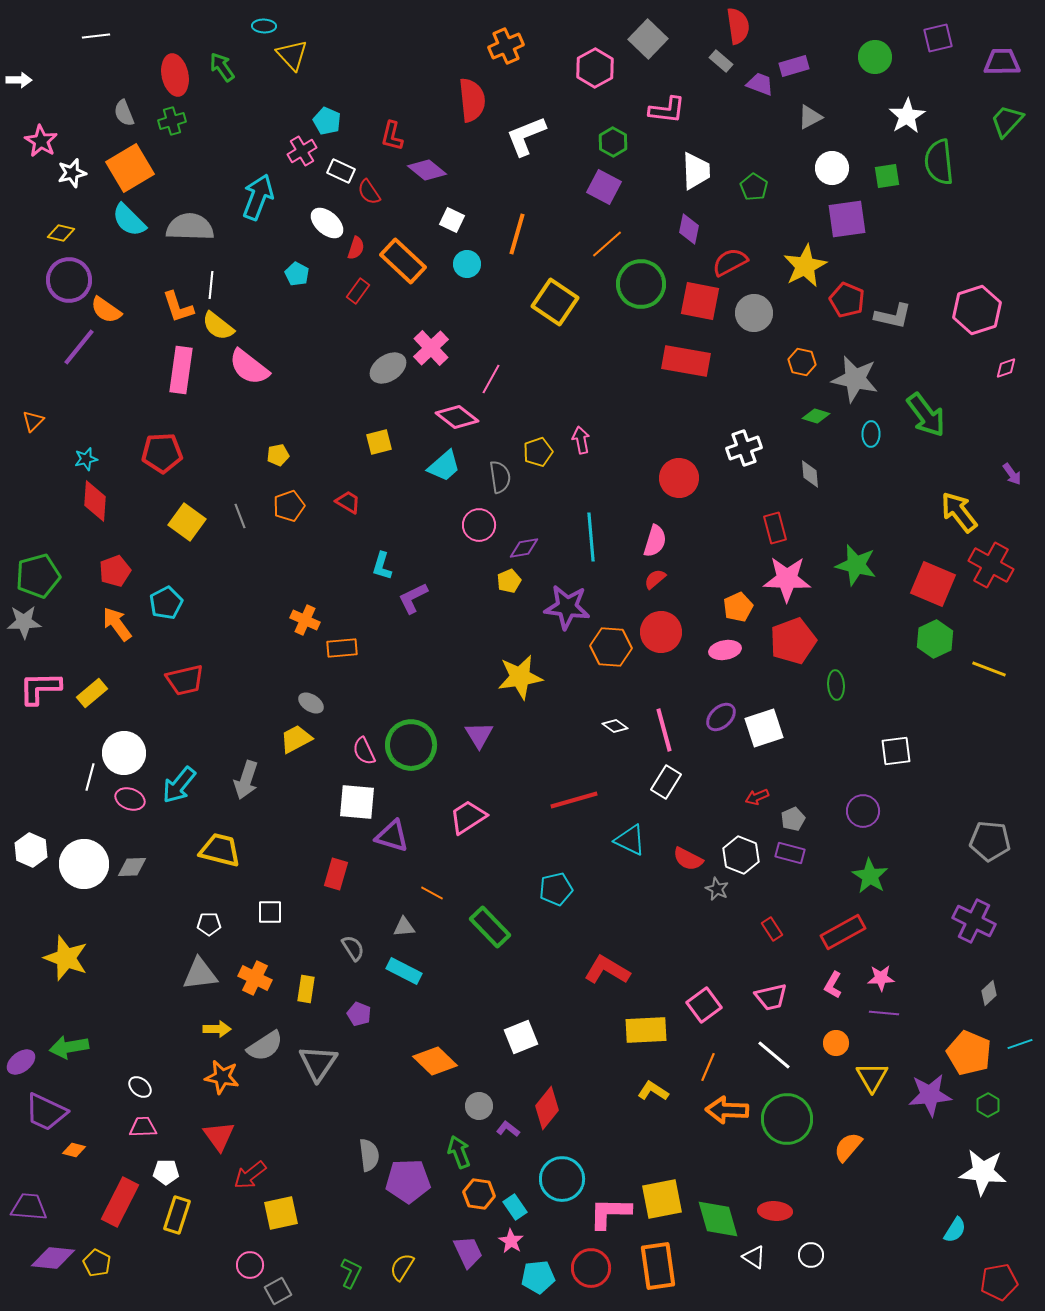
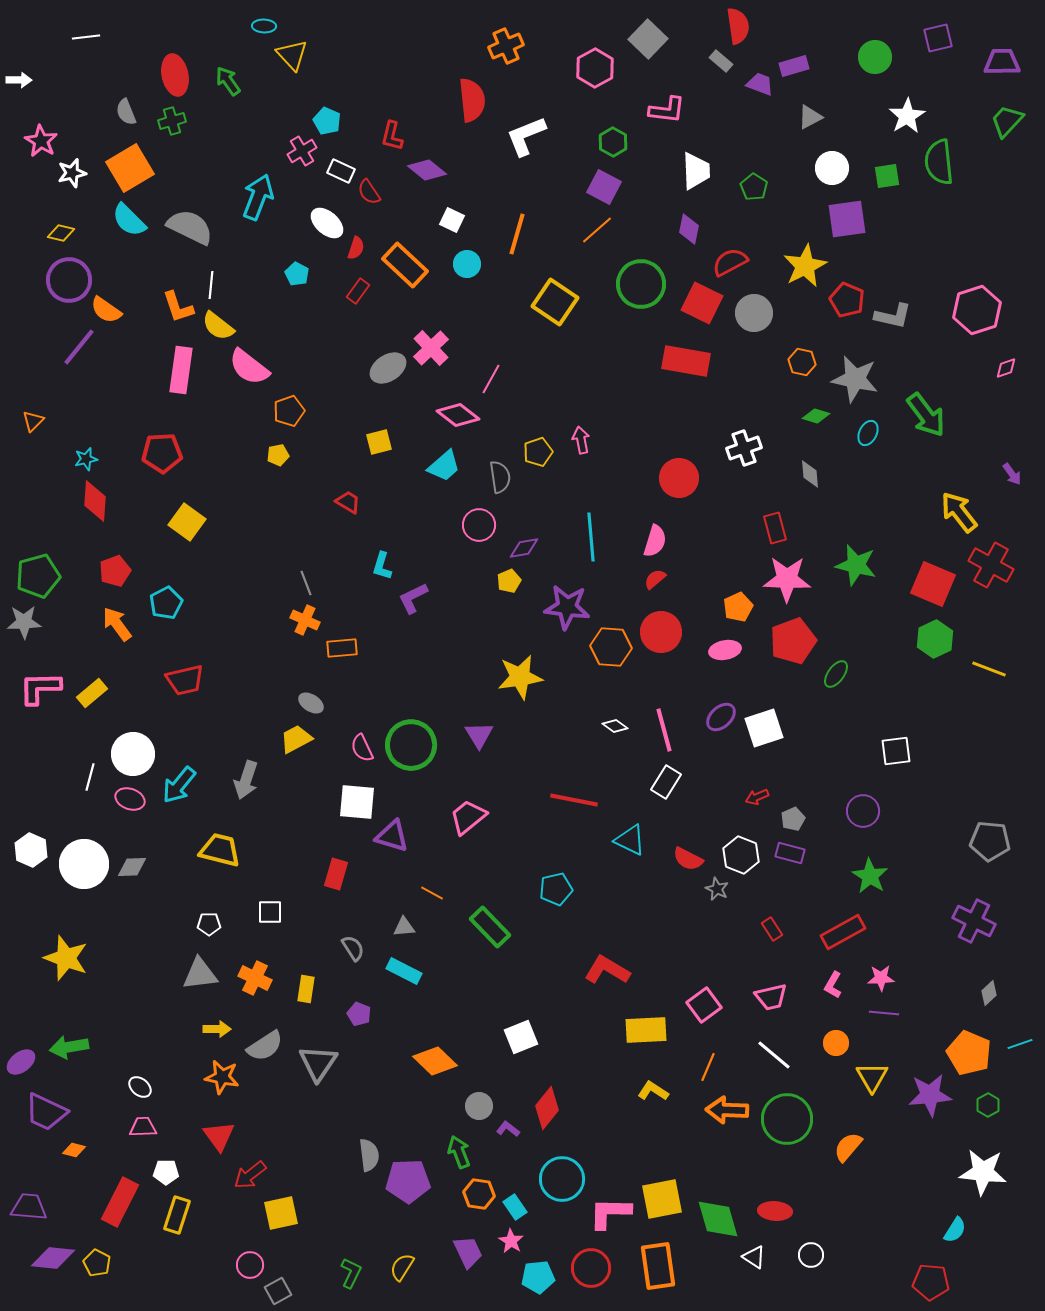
white line at (96, 36): moved 10 px left, 1 px down
green arrow at (222, 67): moved 6 px right, 14 px down
gray semicircle at (124, 113): moved 2 px right, 1 px up
gray semicircle at (190, 227): rotated 24 degrees clockwise
orange line at (607, 244): moved 10 px left, 14 px up
orange rectangle at (403, 261): moved 2 px right, 4 px down
red square at (700, 301): moved 2 px right, 2 px down; rotated 15 degrees clockwise
pink diamond at (457, 417): moved 1 px right, 2 px up
cyan ellipse at (871, 434): moved 3 px left, 1 px up; rotated 25 degrees clockwise
orange pentagon at (289, 506): moved 95 px up
gray line at (240, 516): moved 66 px right, 67 px down
green ellipse at (836, 685): moved 11 px up; rotated 40 degrees clockwise
pink semicircle at (364, 751): moved 2 px left, 3 px up
white circle at (124, 753): moved 9 px right, 1 px down
red line at (574, 800): rotated 27 degrees clockwise
pink trapezoid at (468, 817): rotated 6 degrees counterclockwise
red pentagon at (999, 1282): moved 68 px left; rotated 15 degrees clockwise
